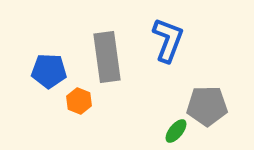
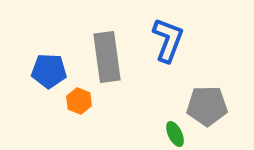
green ellipse: moved 1 px left, 3 px down; rotated 65 degrees counterclockwise
